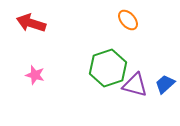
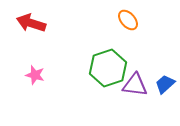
purple triangle: rotated 8 degrees counterclockwise
